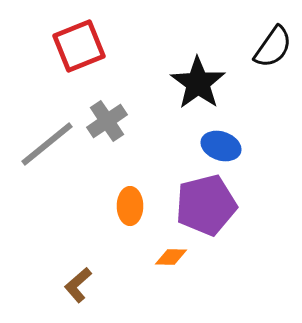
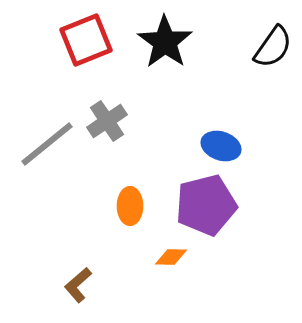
red square: moved 7 px right, 6 px up
black star: moved 33 px left, 41 px up
